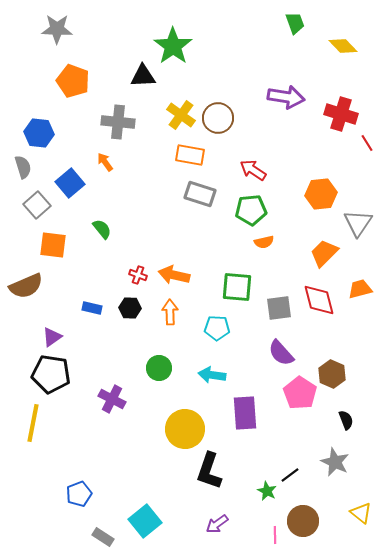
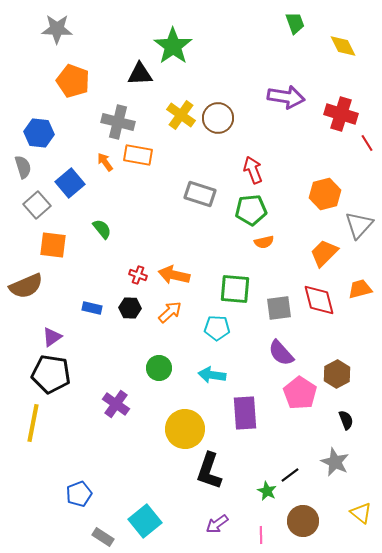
yellow diamond at (343, 46): rotated 16 degrees clockwise
black triangle at (143, 76): moved 3 px left, 2 px up
gray cross at (118, 122): rotated 8 degrees clockwise
orange rectangle at (190, 155): moved 52 px left
red arrow at (253, 170): rotated 36 degrees clockwise
orange hexagon at (321, 194): moved 4 px right; rotated 8 degrees counterclockwise
gray triangle at (358, 223): moved 1 px right, 2 px down; rotated 8 degrees clockwise
green square at (237, 287): moved 2 px left, 2 px down
orange arrow at (170, 312): rotated 50 degrees clockwise
brown hexagon at (332, 374): moved 5 px right; rotated 8 degrees clockwise
purple cross at (112, 399): moved 4 px right, 5 px down; rotated 8 degrees clockwise
pink line at (275, 535): moved 14 px left
